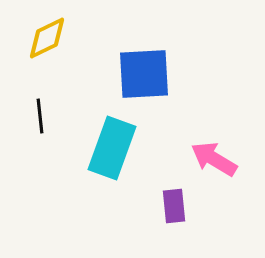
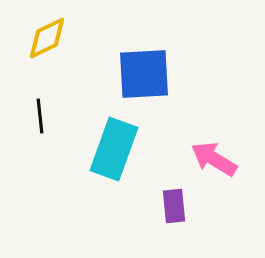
cyan rectangle: moved 2 px right, 1 px down
